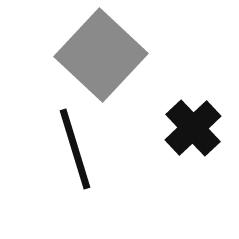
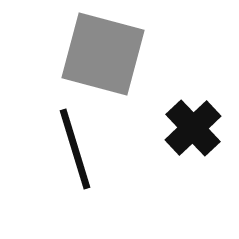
gray square: moved 2 px right, 1 px up; rotated 28 degrees counterclockwise
